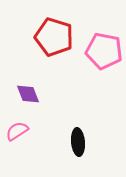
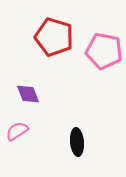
black ellipse: moved 1 px left
